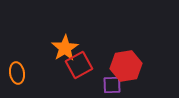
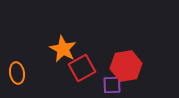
orange star: moved 2 px left, 1 px down; rotated 12 degrees counterclockwise
red square: moved 3 px right, 3 px down
